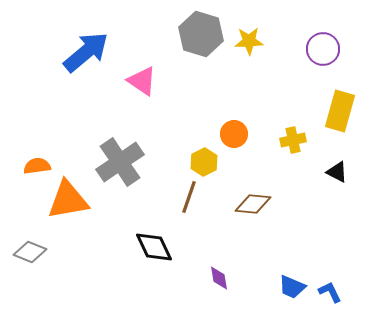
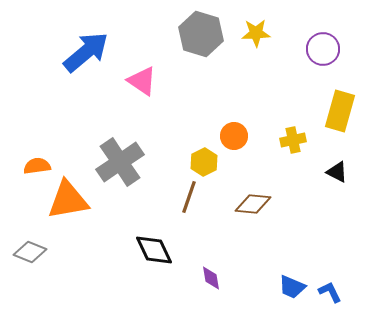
yellow star: moved 7 px right, 8 px up
orange circle: moved 2 px down
black diamond: moved 3 px down
purple diamond: moved 8 px left
